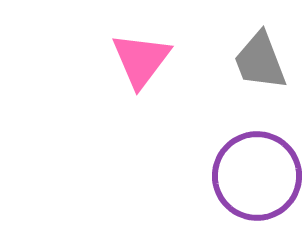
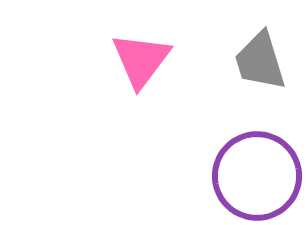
gray trapezoid: rotated 4 degrees clockwise
